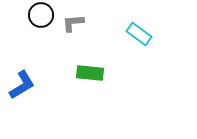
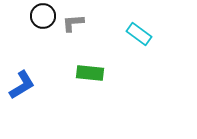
black circle: moved 2 px right, 1 px down
